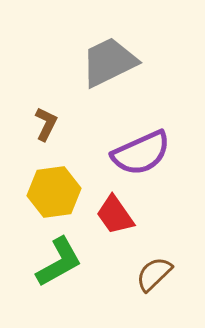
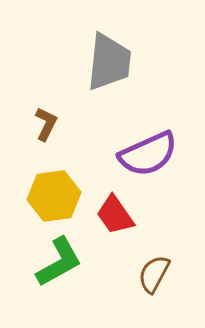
gray trapezoid: rotated 122 degrees clockwise
purple semicircle: moved 7 px right, 1 px down
yellow hexagon: moved 4 px down
brown semicircle: rotated 18 degrees counterclockwise
